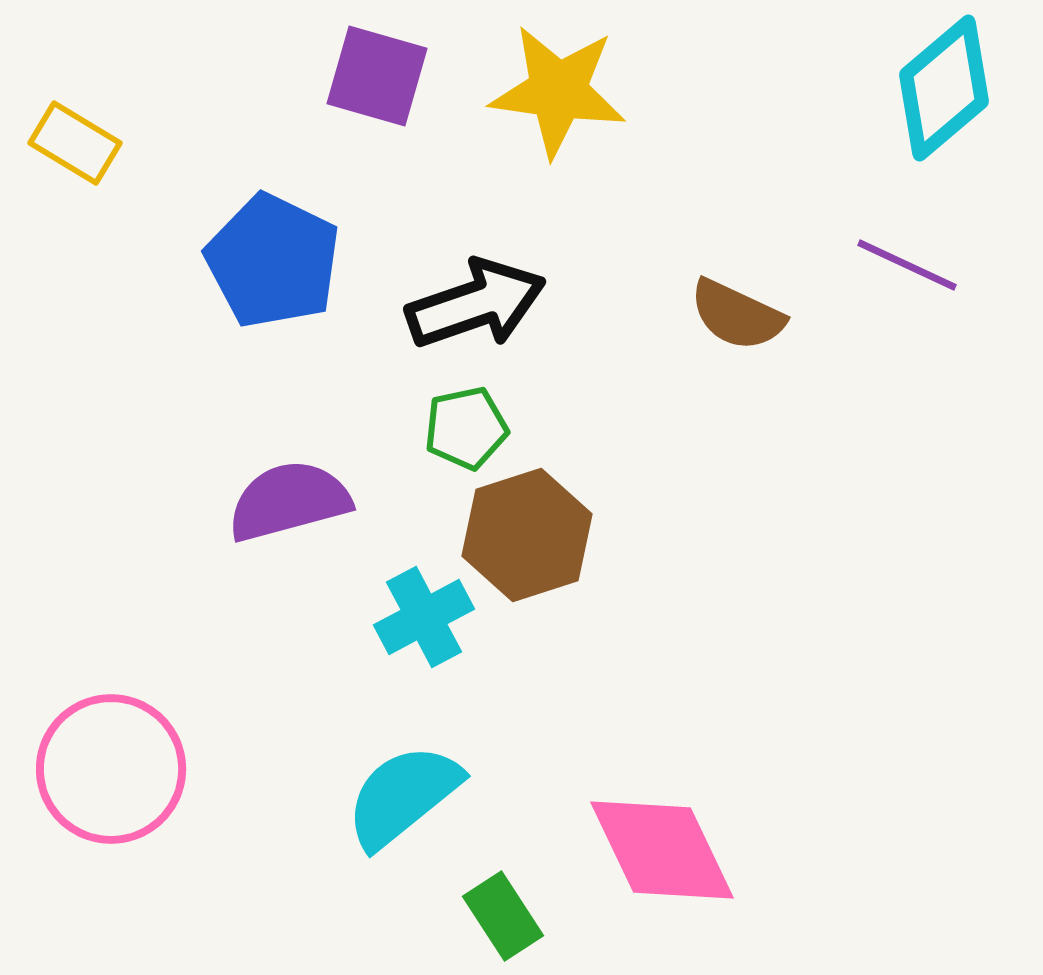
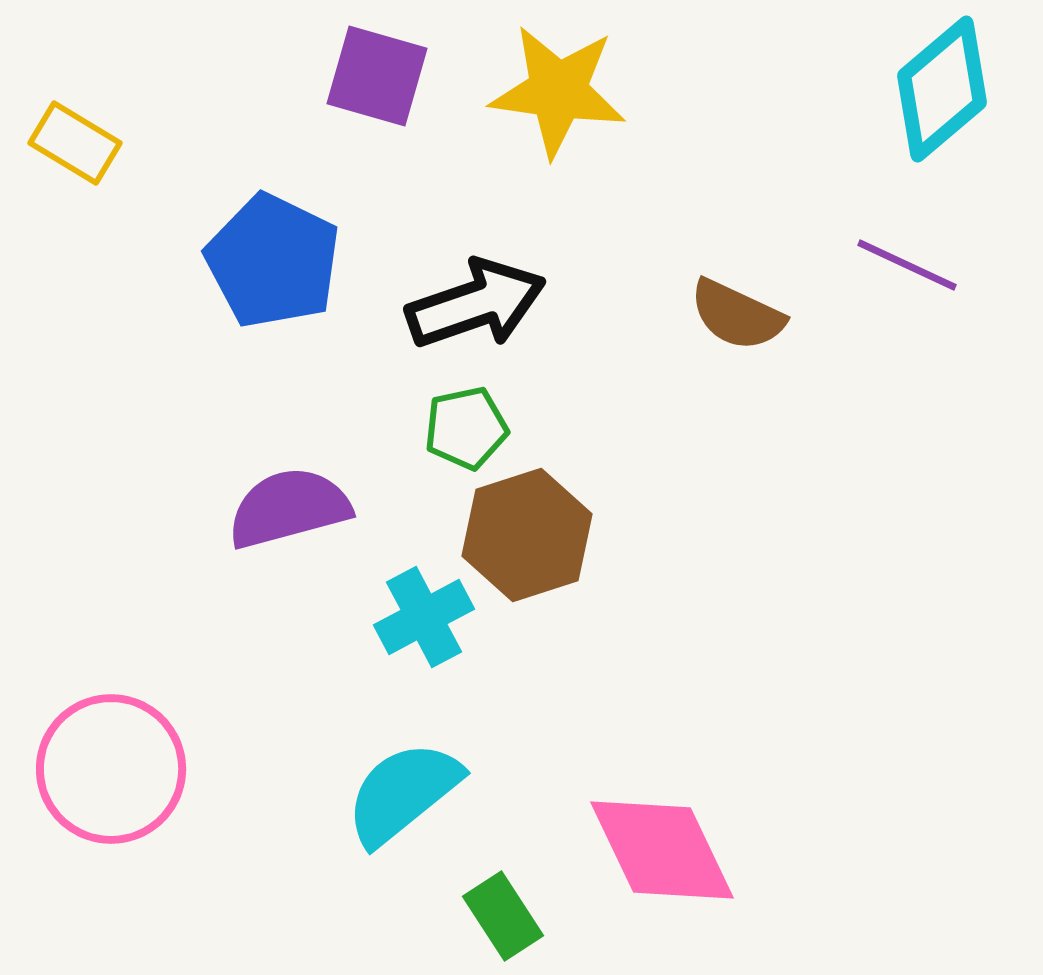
cyan diamond: moved 2 px left, 1 px down
purple semicircle: moved 7 px down
cyan semicircle: moved 3 px up
